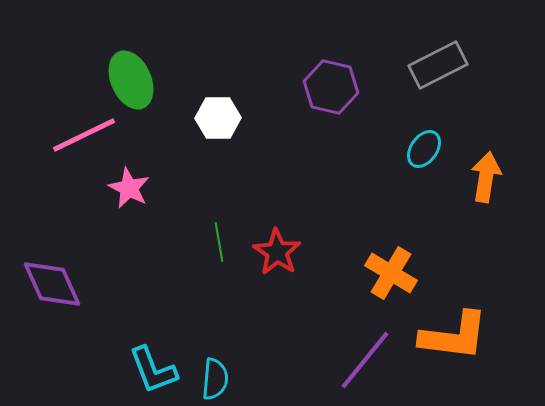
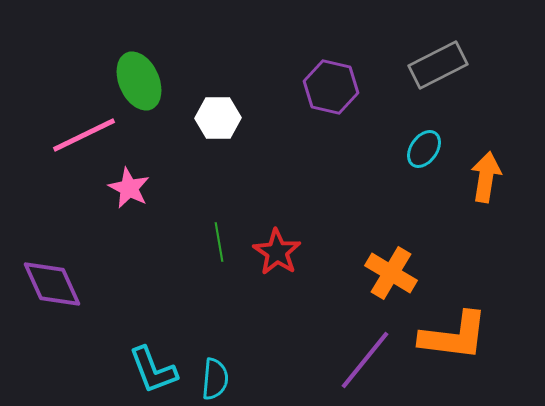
green ellipse: moved 8 px right, 1 px down
